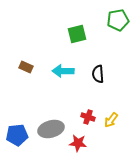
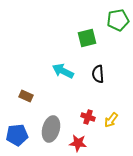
green square: moved 10 px right, 4 px down
brown rectangle: moved 29 px down
cyan arrow: rotated 25 degrees clockwise
gray ellipse: rotated 60 degrees counterclockwise
